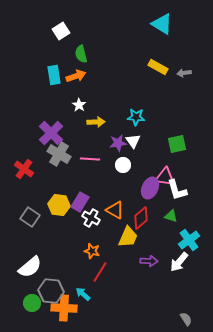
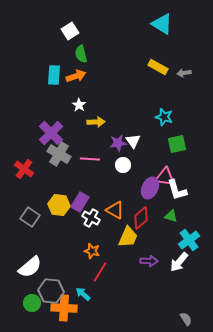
white square: moved 9 px right
cyan rectangle: rotated 12 degrees clockwise
cyan star: moved 28 px right; rotated 12 degrees clockwise
